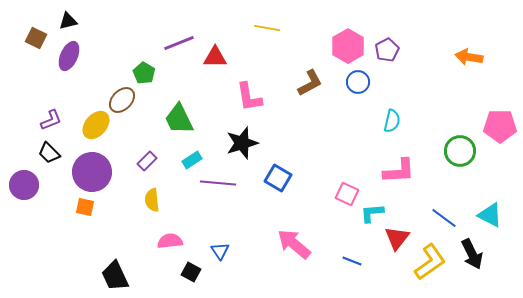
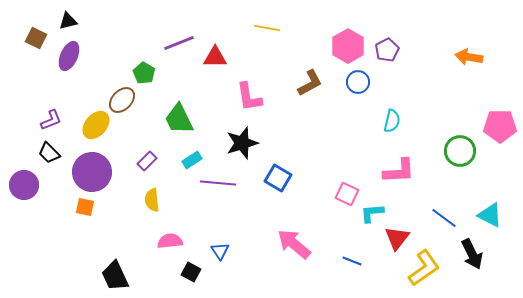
yellow L-shape at (430, 262): moved 6 px left, 6 px down
